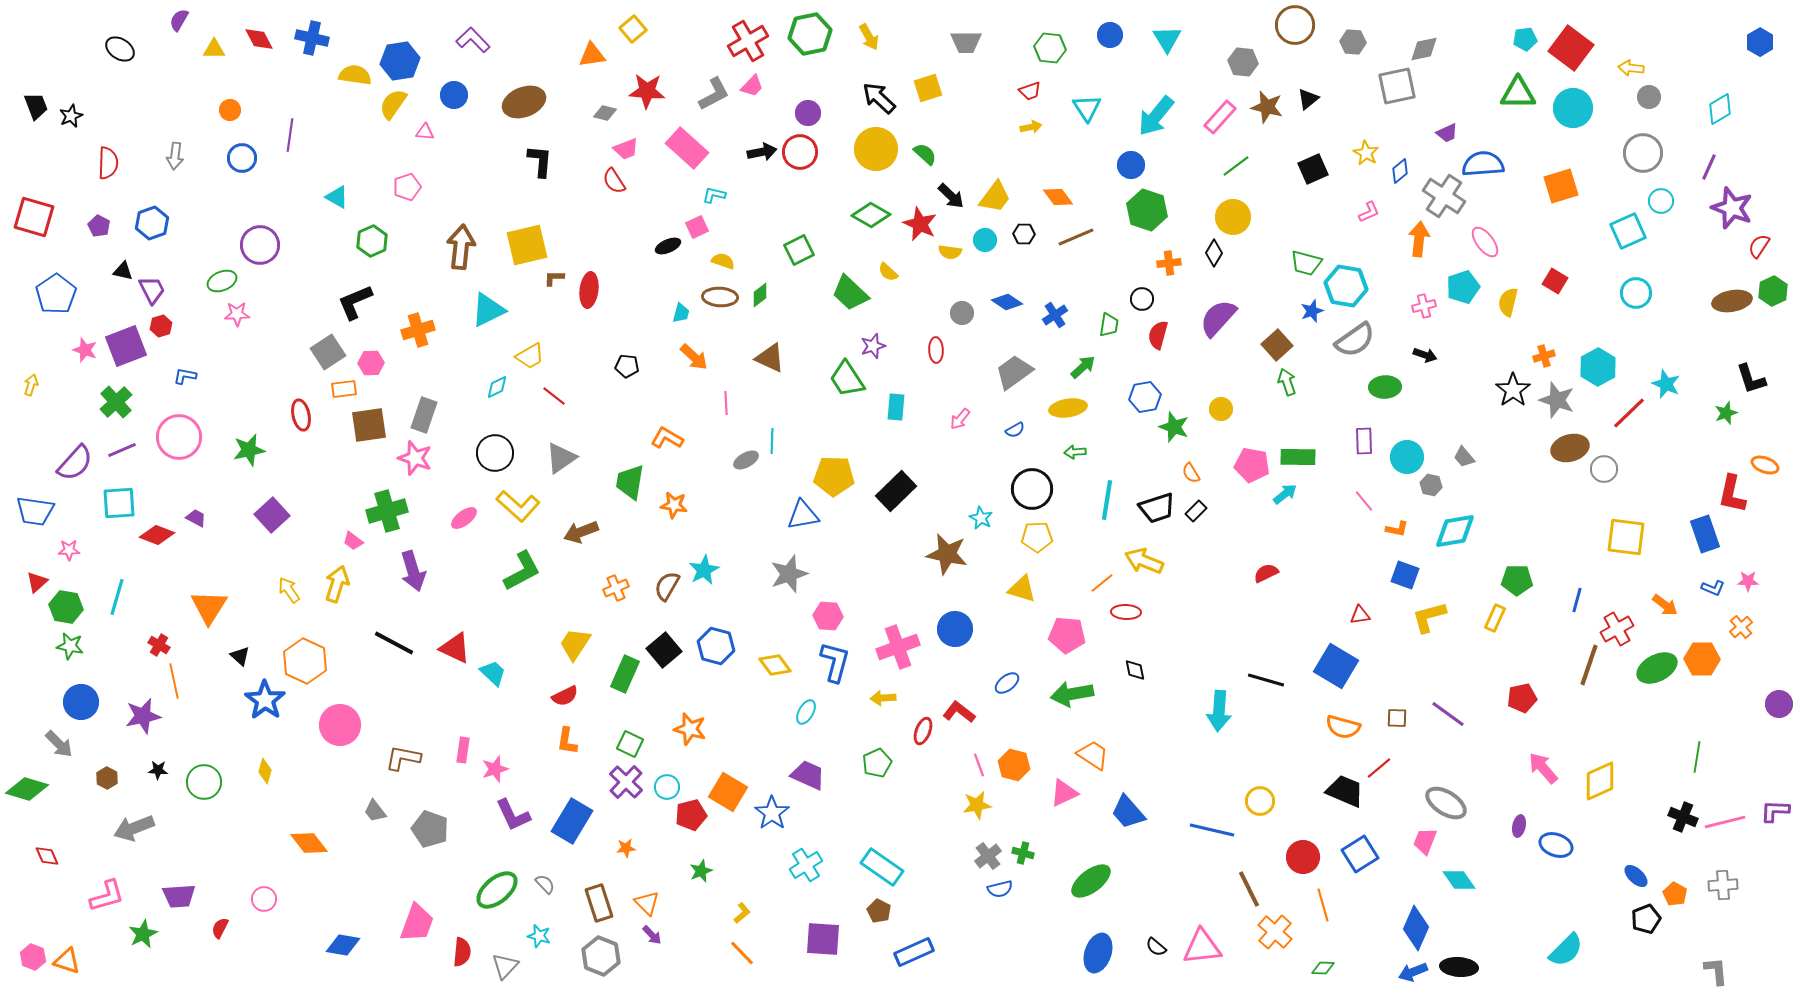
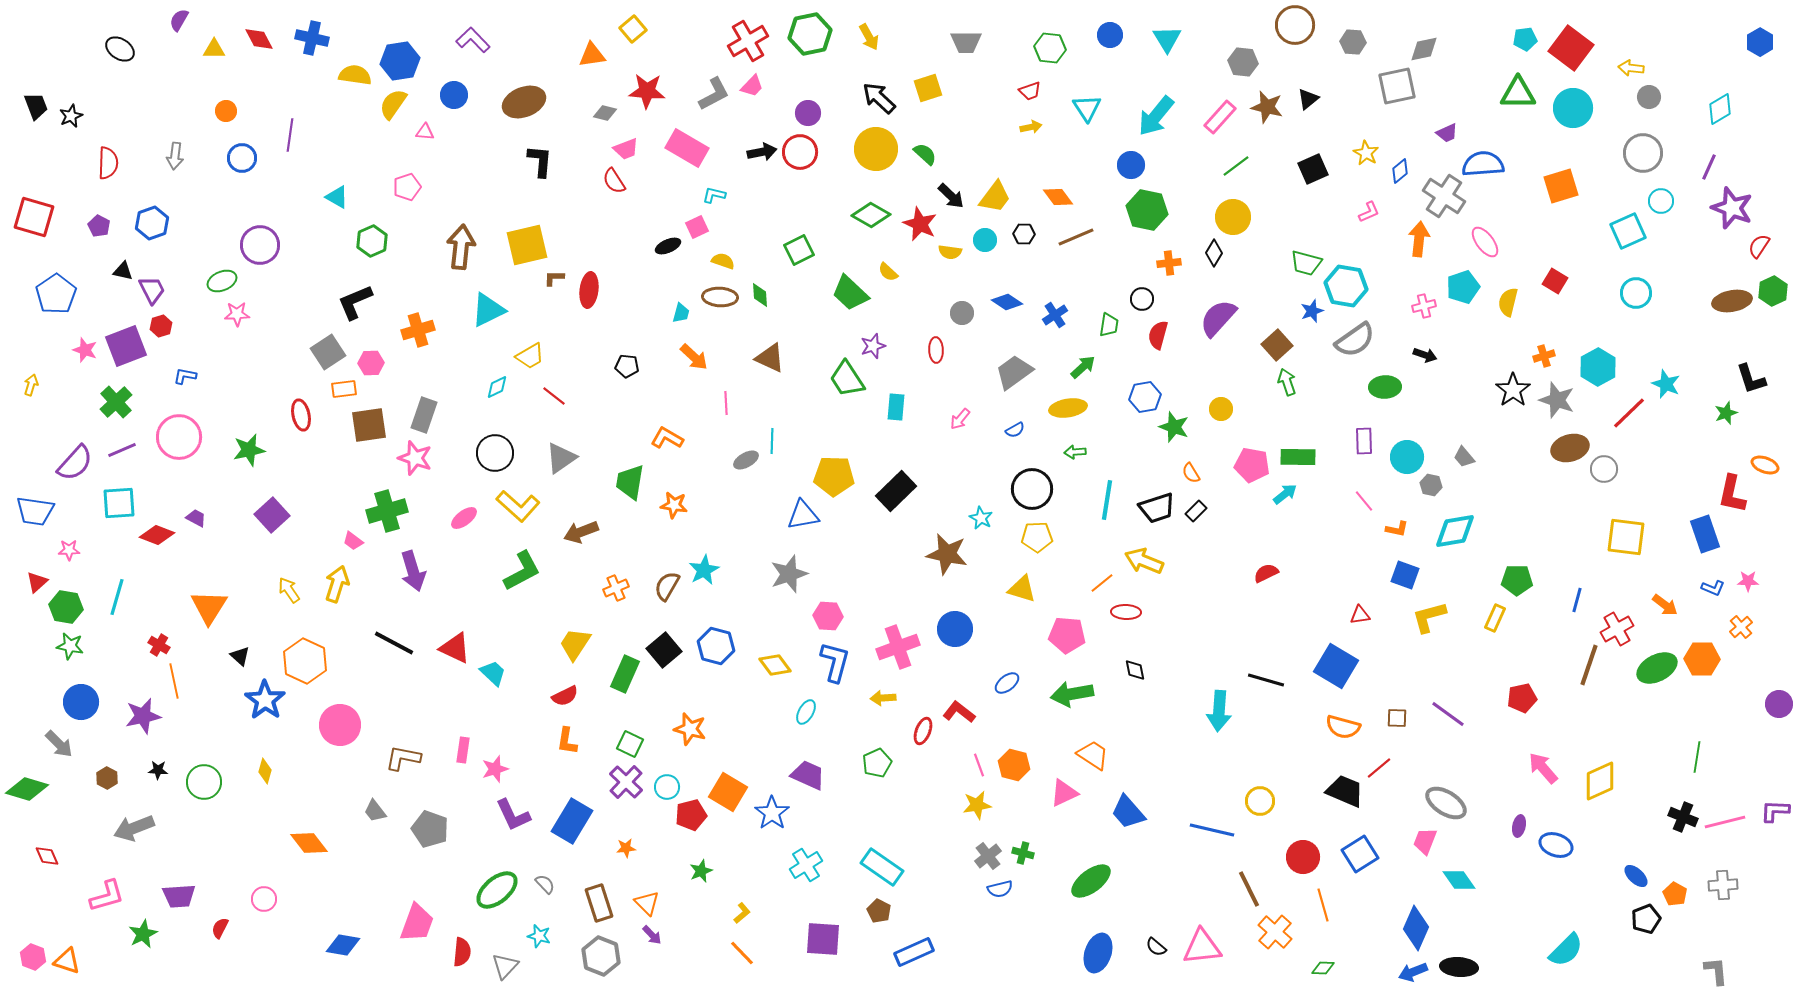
orange circle at (230, 110): moved 4 px left, 1 px down
pink rectangle at (687, 148): rotated 12 degrees counterclockwise
green hexagon at (1147, 210): rotated 6 degrees counterclockwise
green diamond at (760, 295): rotated 55 degrees counterclockwise
